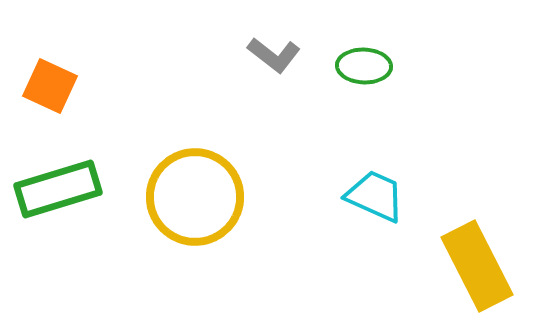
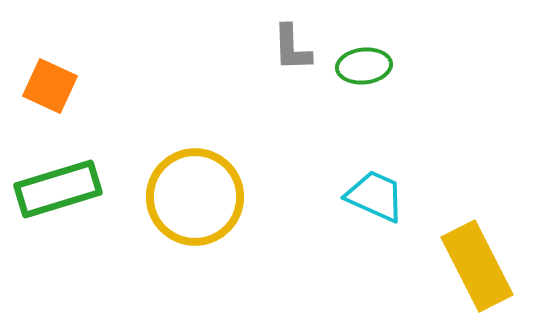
gray L-shape: moved 18 px right, 7 px up; rotated 50 degrees clockwise
green ellipse: rotated 8 degrees counterclockwise
